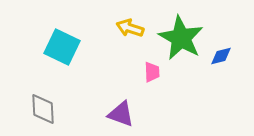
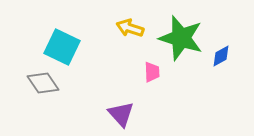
green star: rotated 12 degrees counterclockwise
blue diamond: rotated 15 degrees counterclockwise
gray diamond: moved 26 px up; rotated 32 degrees counterclockwise
purple triangle: rotated 28 degrees clockwise
